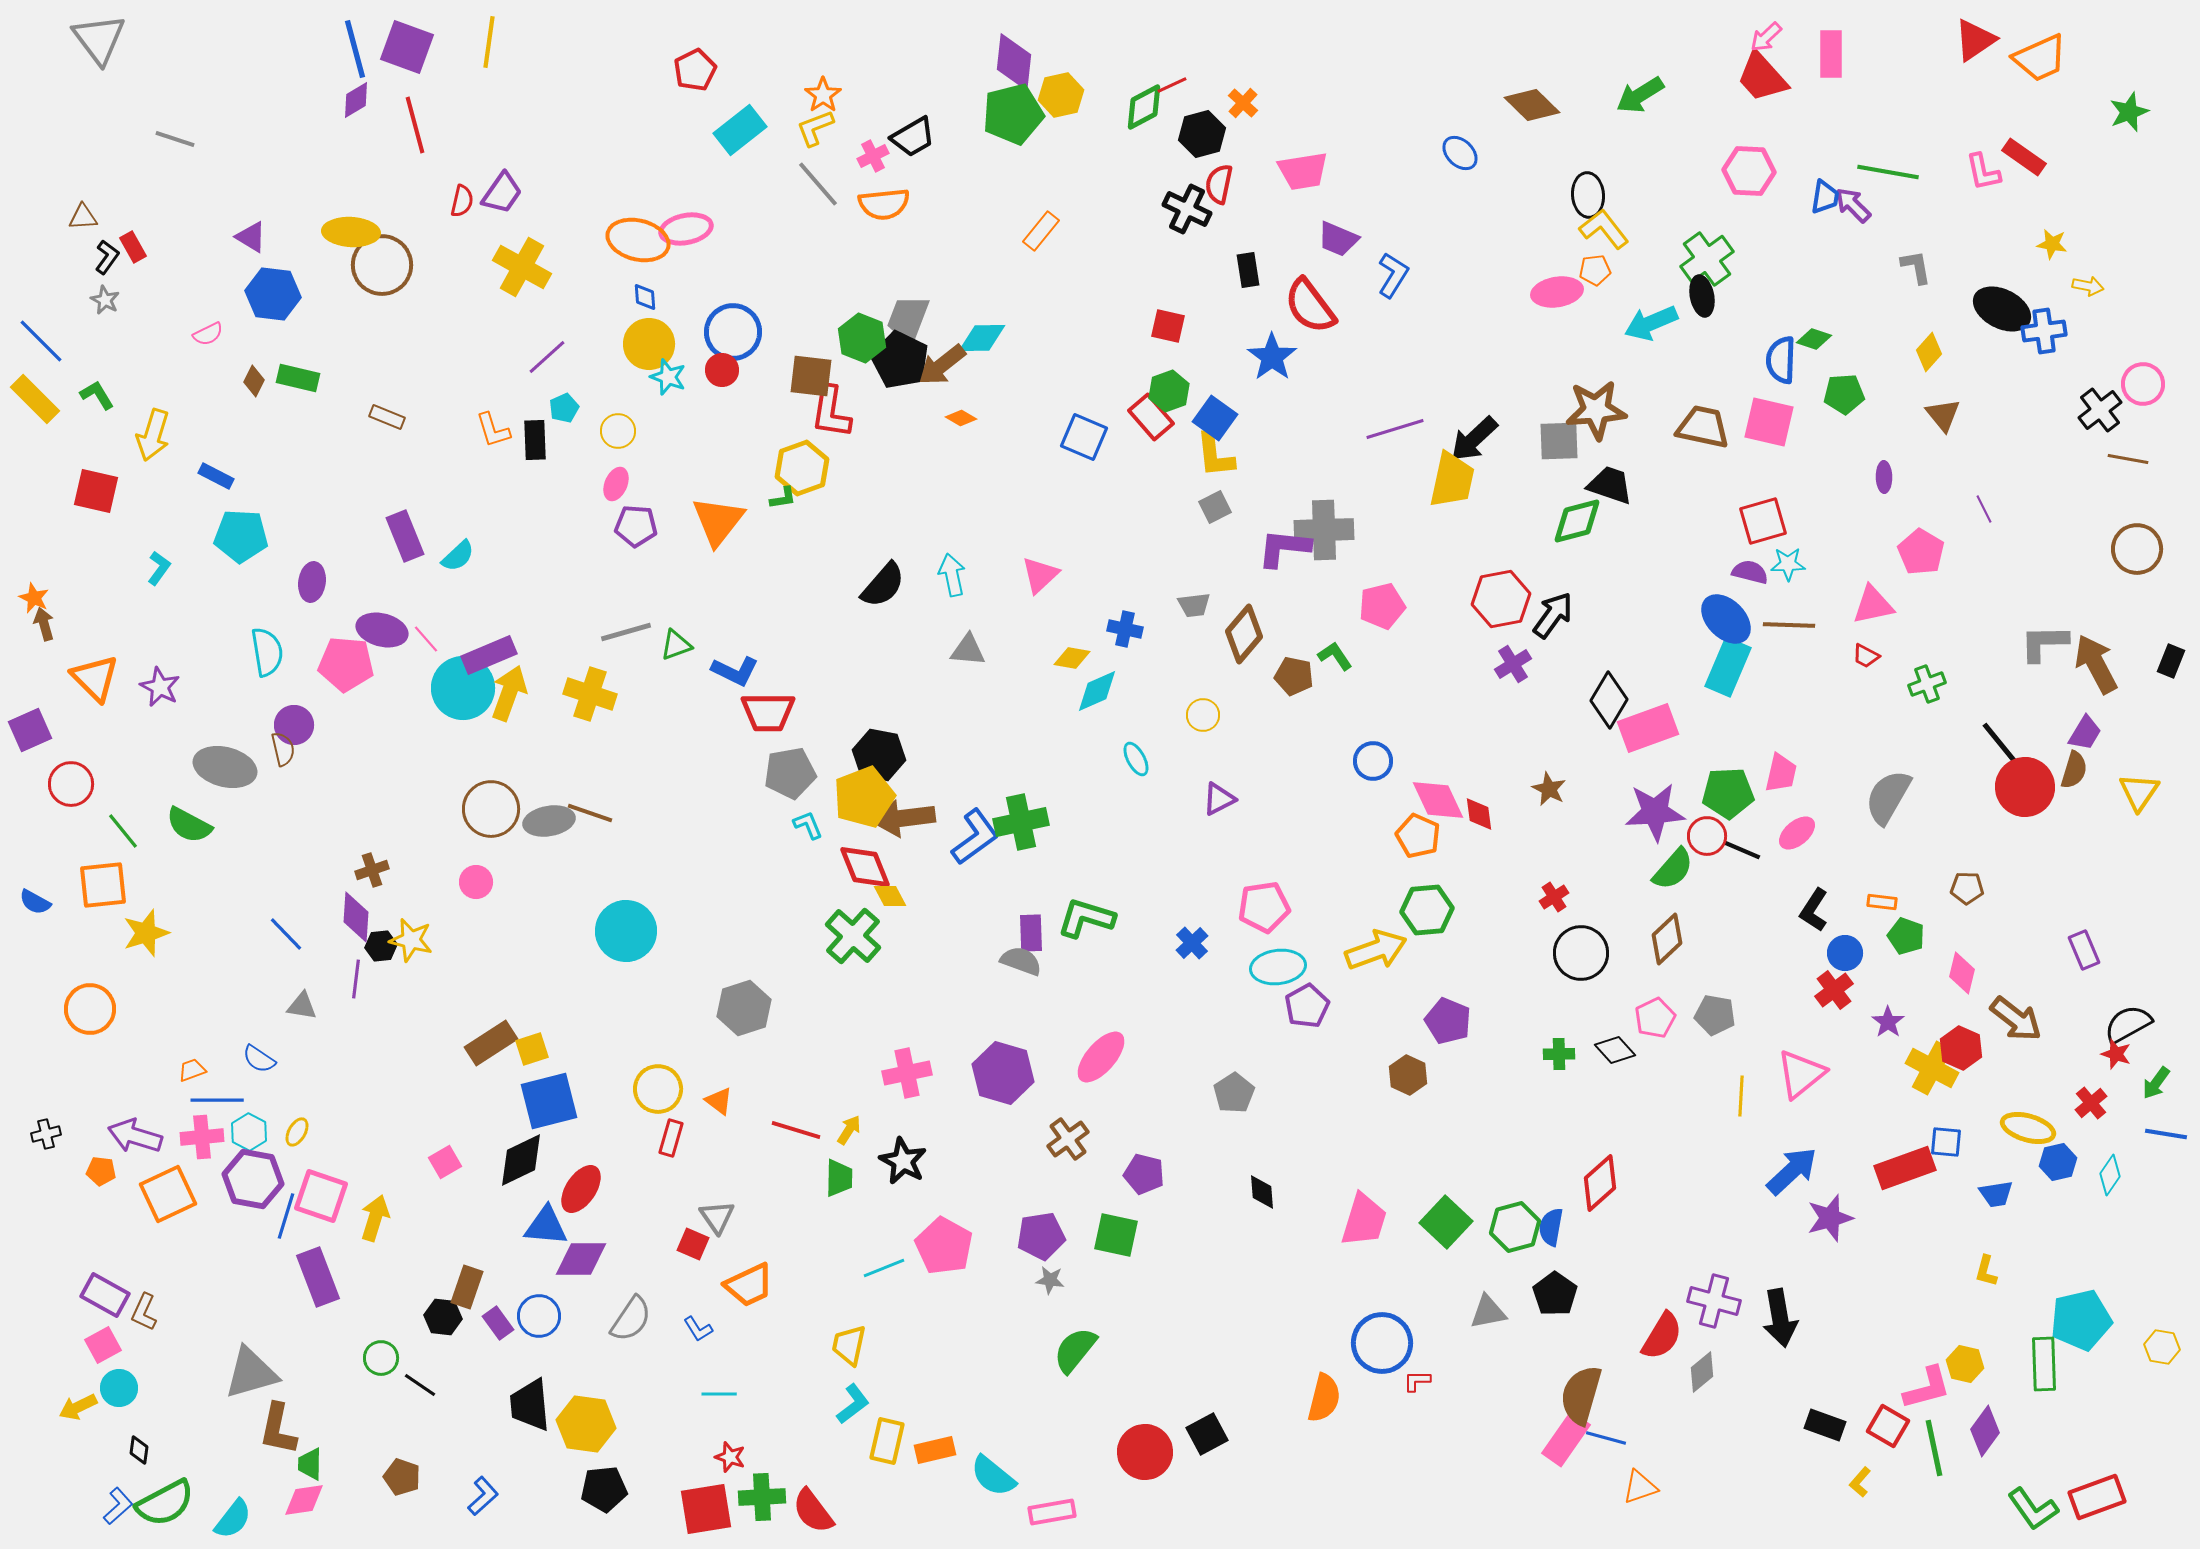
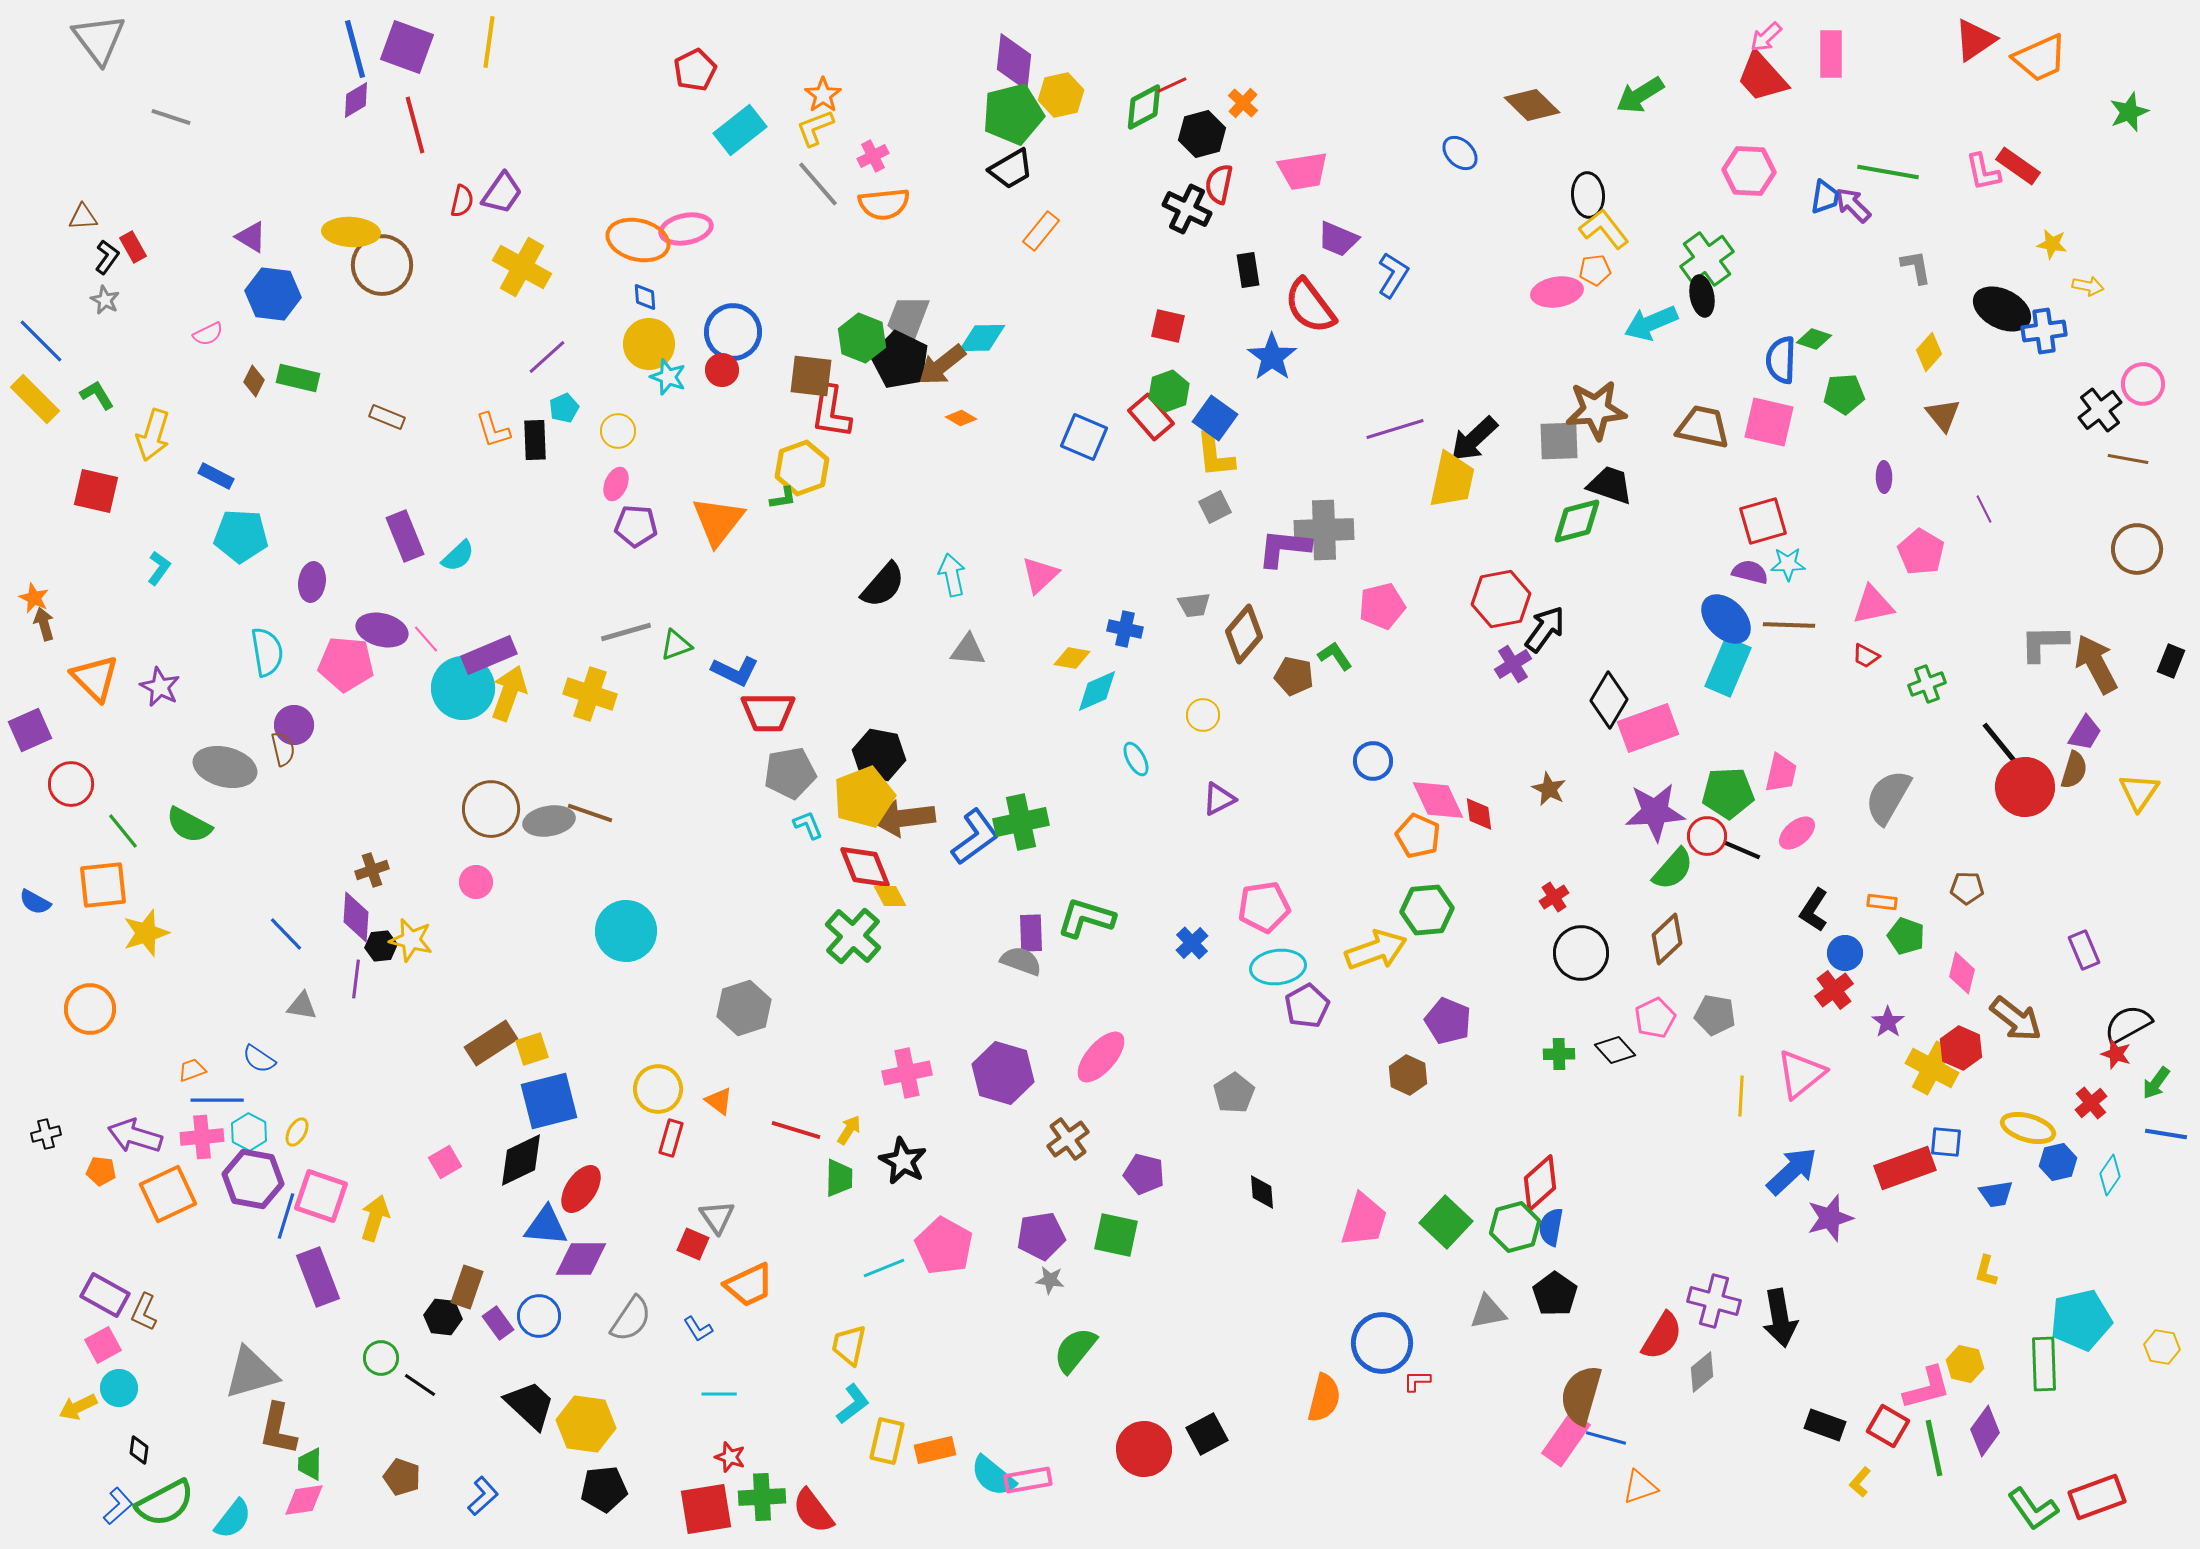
black trapezoid at (913, 137): moved 98 px right, 32 px down
gray line at (175, 139): moved 4 px left, 22 px up
red rectangle at (2024, 157): moved 6 px left, 9 px down
black arrow at (1553, 615): moved 8 px left, 14 px down
red diamond at (1600, 1183): moved 60 px left
black trapezoid at (530, 1405): rotated 138 degrees clockwise
red circle at (1145, 1452): moved 1 px left, 3 px up
pink rectangle at (1052, 1512): moved 24 px left, 32 px up
